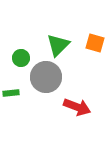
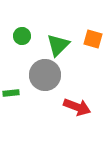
orange square: moved 2 px left, 4 px up
green circle: moved 1 px right, 22 px up
gray circle: moved 1 px left, 2 px up
